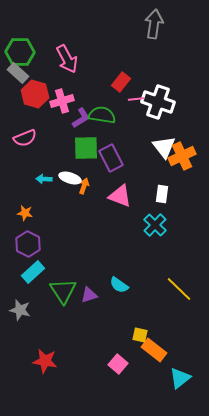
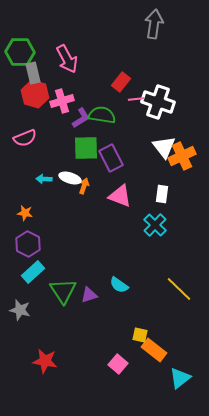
gray rectangle: moved 15 px right; rotated 35 degrees clockwise
